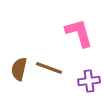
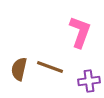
pink L-shape: moved 1 px right, 1 px up; rotated 36 degrees clockwise
brown line: moved 1 px right, 1 px up
